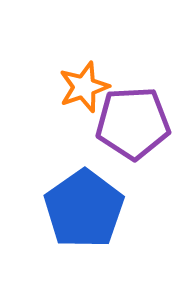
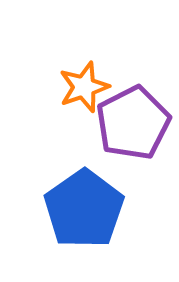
purple pentagon: rotated 24 degrees counterclockwise
